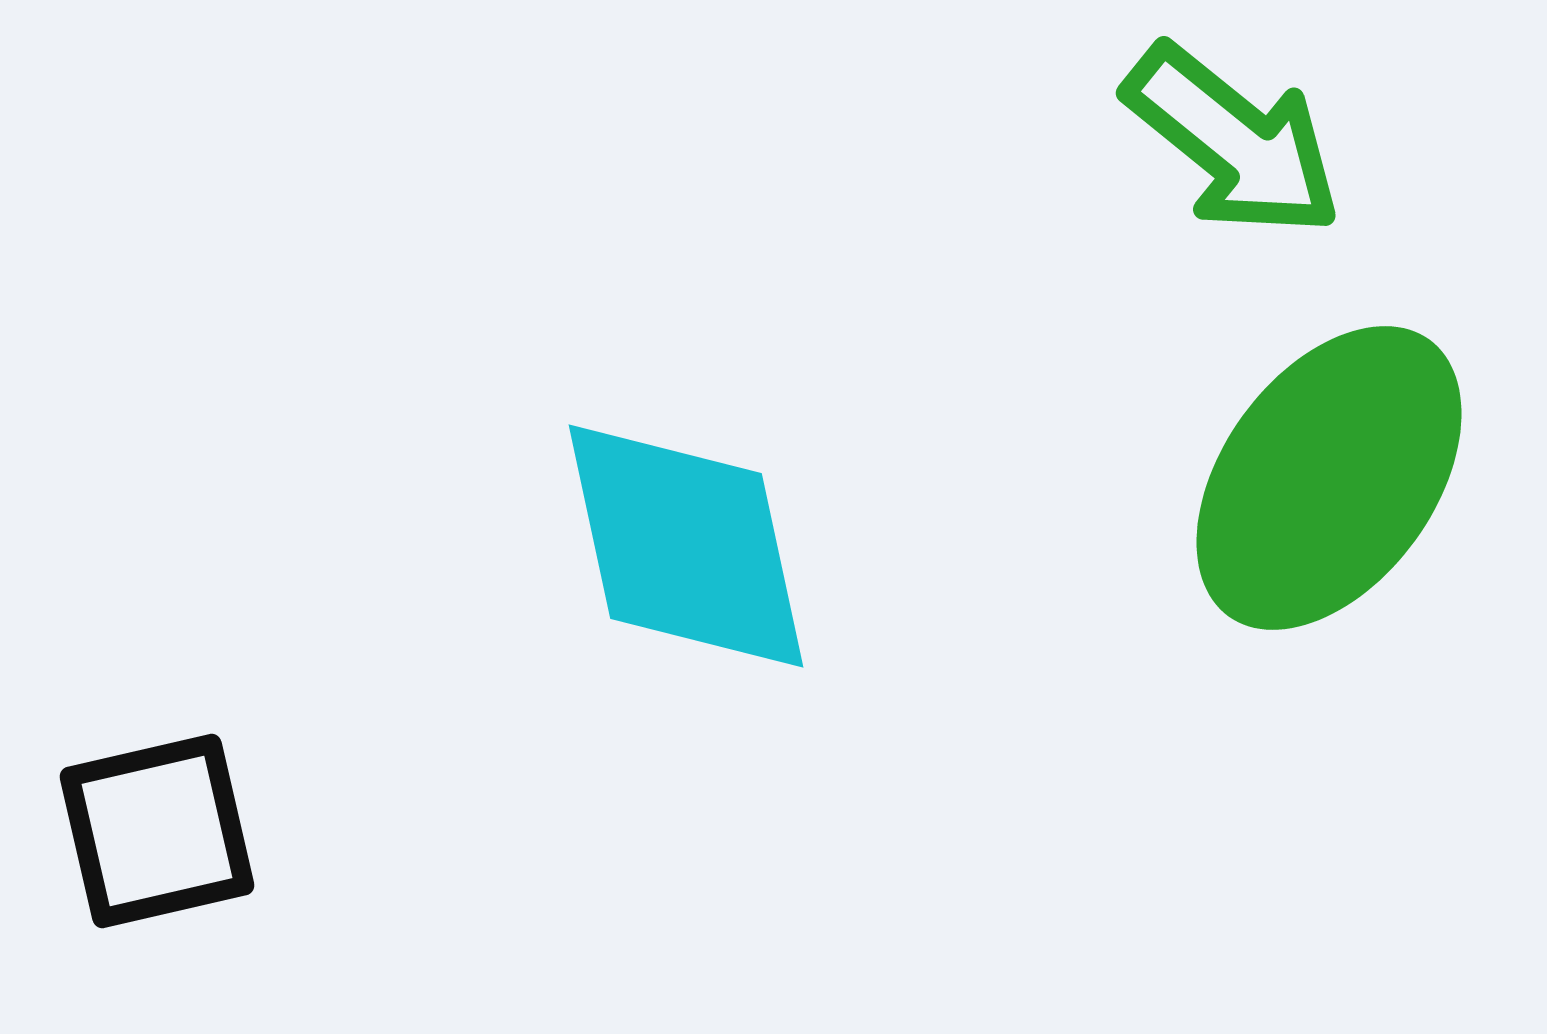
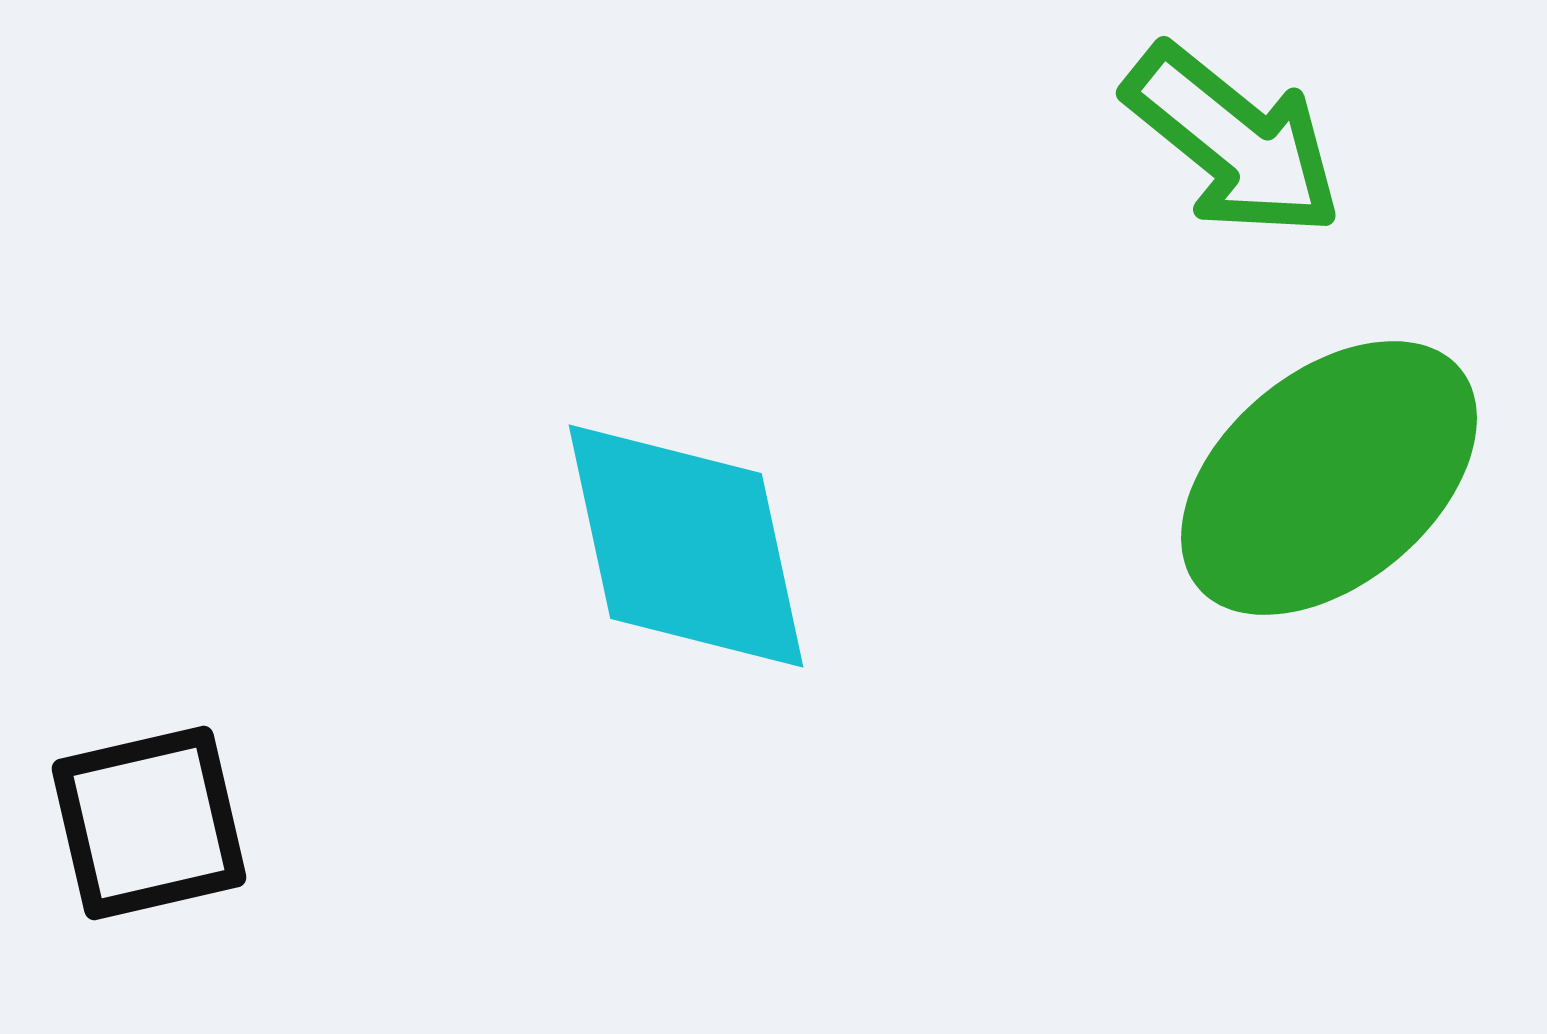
green ellipse: rotated 14 degrees clockwise
black square: moved 8 px left, 8 px up
